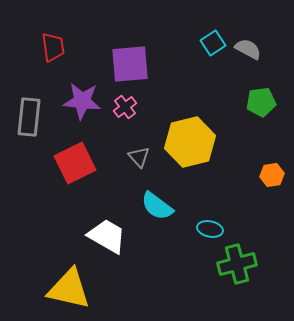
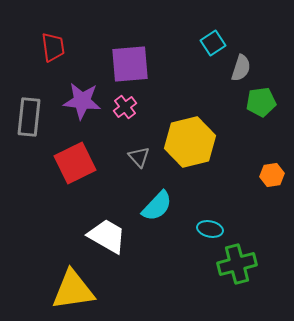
gray semicircle: moved 7 px left, 19 px down; rotated 80 degrees clockwise
cyan semicircle: rotated 84 degrees counterclockwise
yellow triangle: moved 4 px right, 1 px down; rotated 21 degrees counterclockwise
